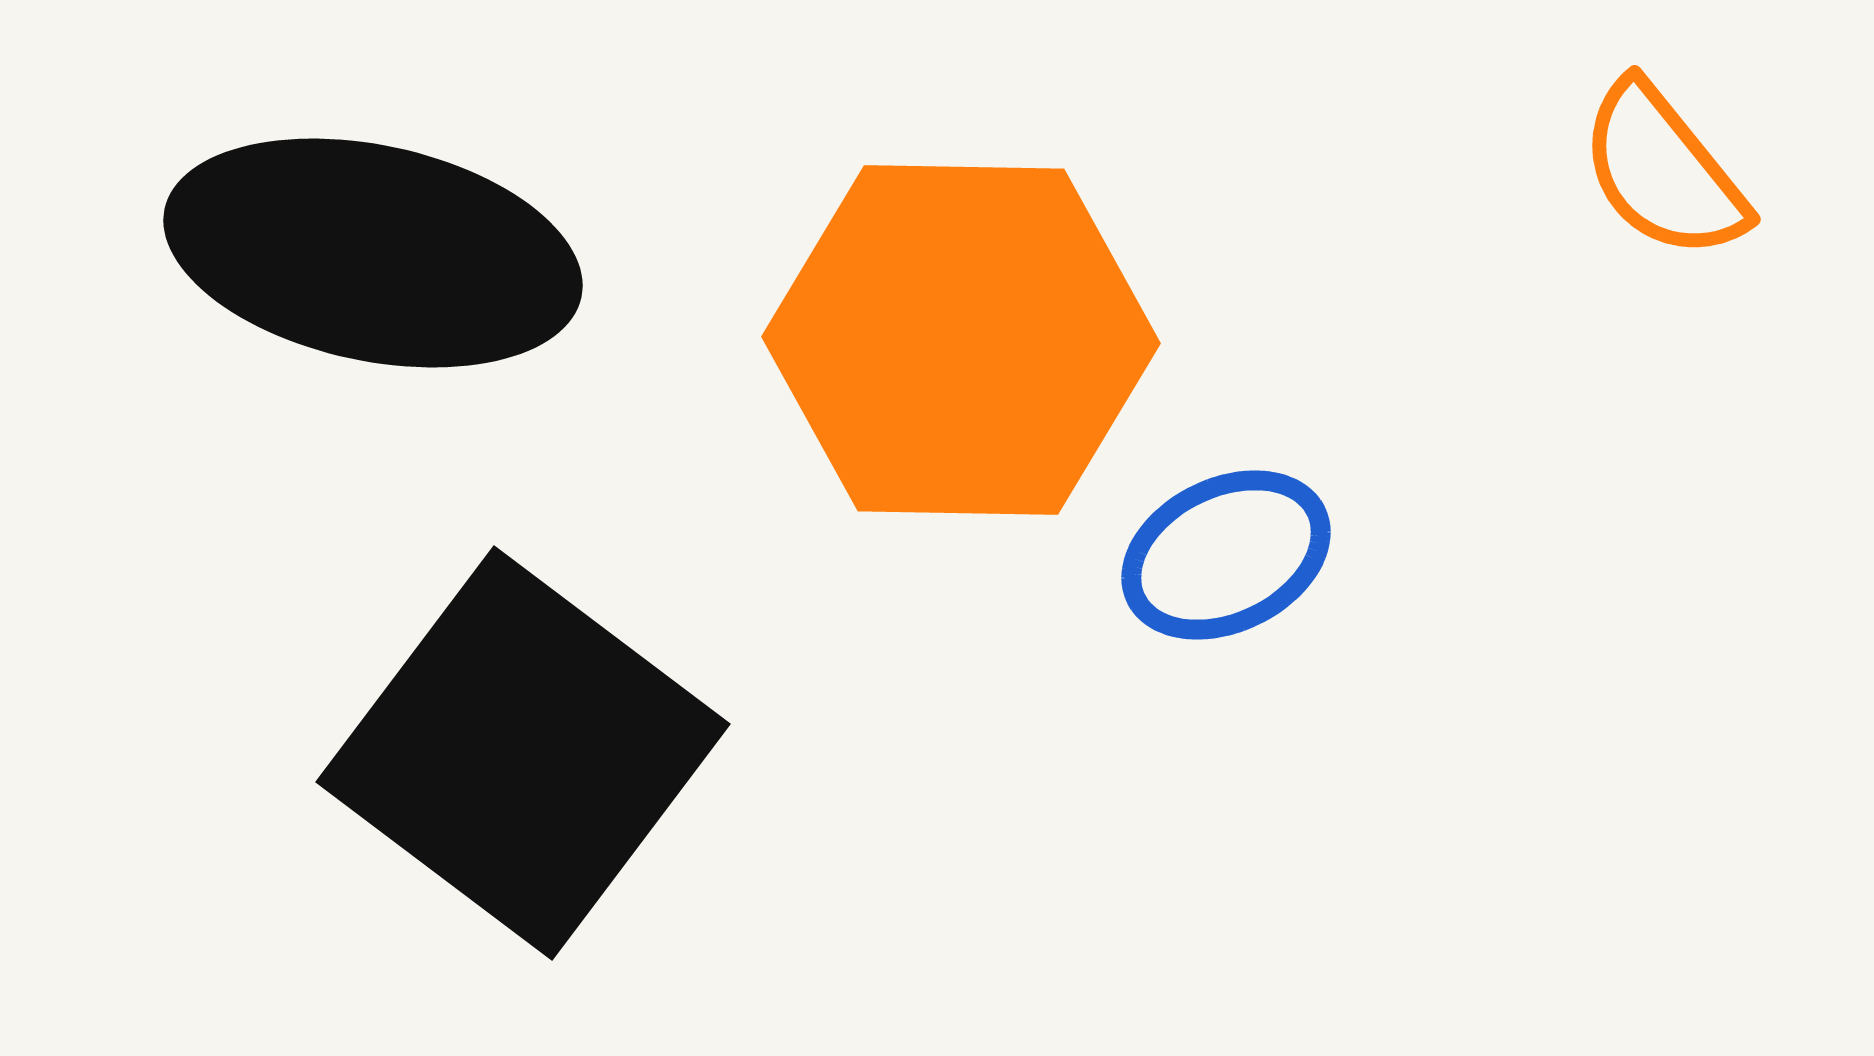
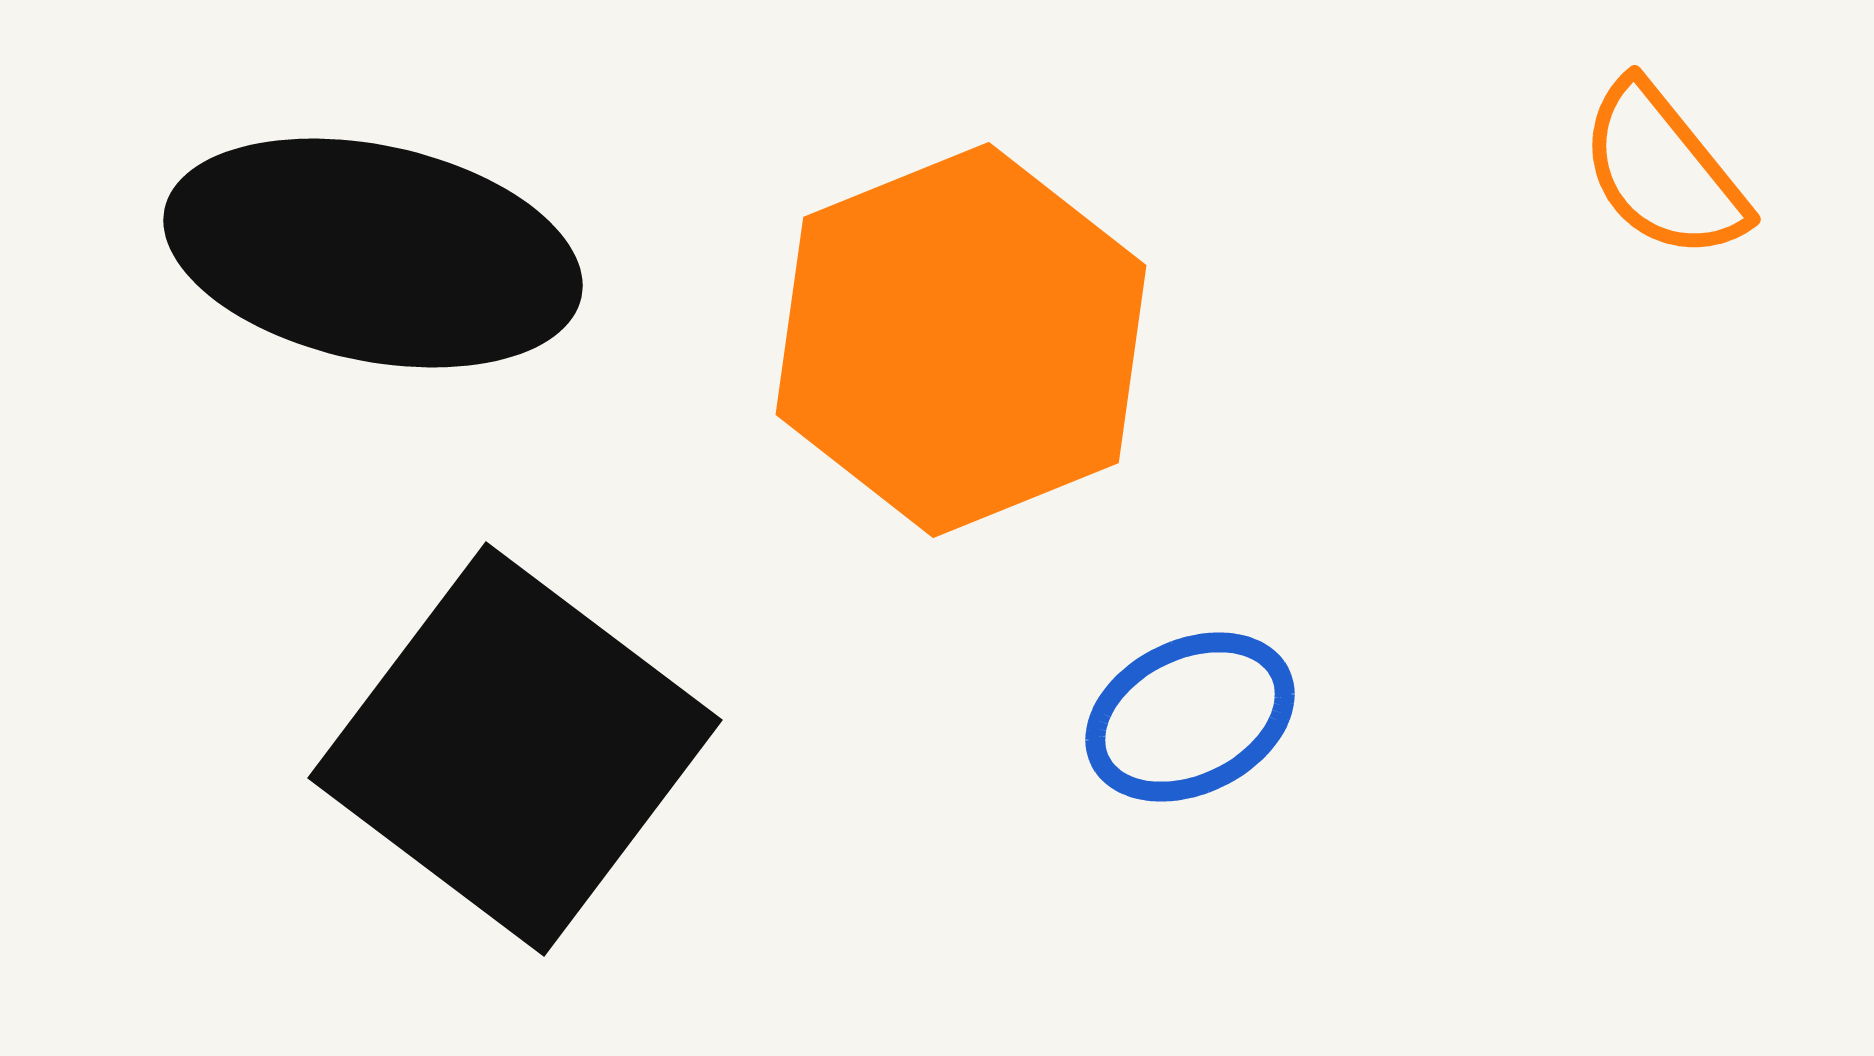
orange hexagon: rotated 23 degrees counterclockwise
blue ellipse: moved 36 px left, 162 px down
black square: moved 8 px left, 4 px up
